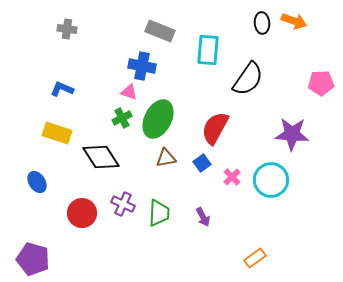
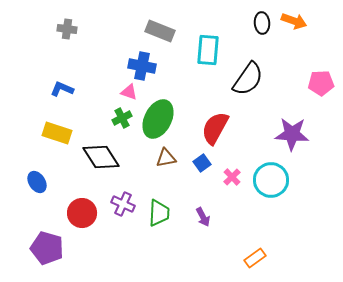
purple pentagon: moved 14 px right, 11 px up
